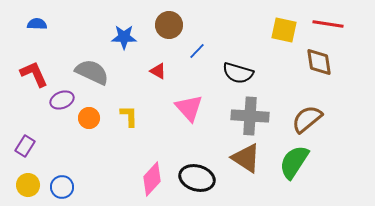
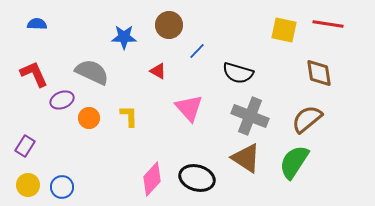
brown diamond: moved 11 px down
gray cross: rotated 18 degrees clockwise
